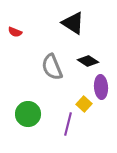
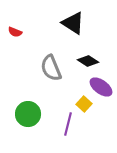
gray semicircle: moved 1 px left, 1 px down
purple ellipse: rotated 50 degrees counterclockwise
